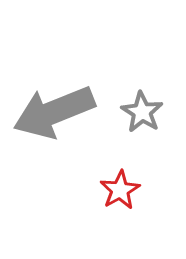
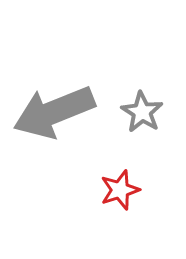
red star: rotated 12 degrees clockwise
